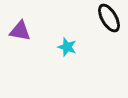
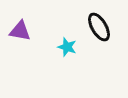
black ellipse: moved 10 px left, 9 px down
